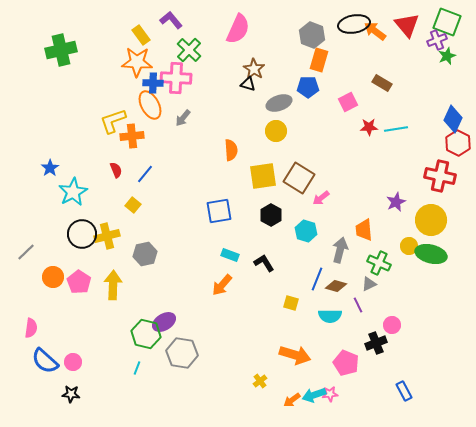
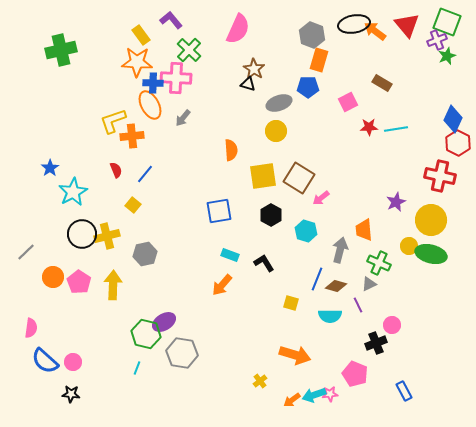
pink pentagon at (346, 363): moved 9 px right, 11 px down
